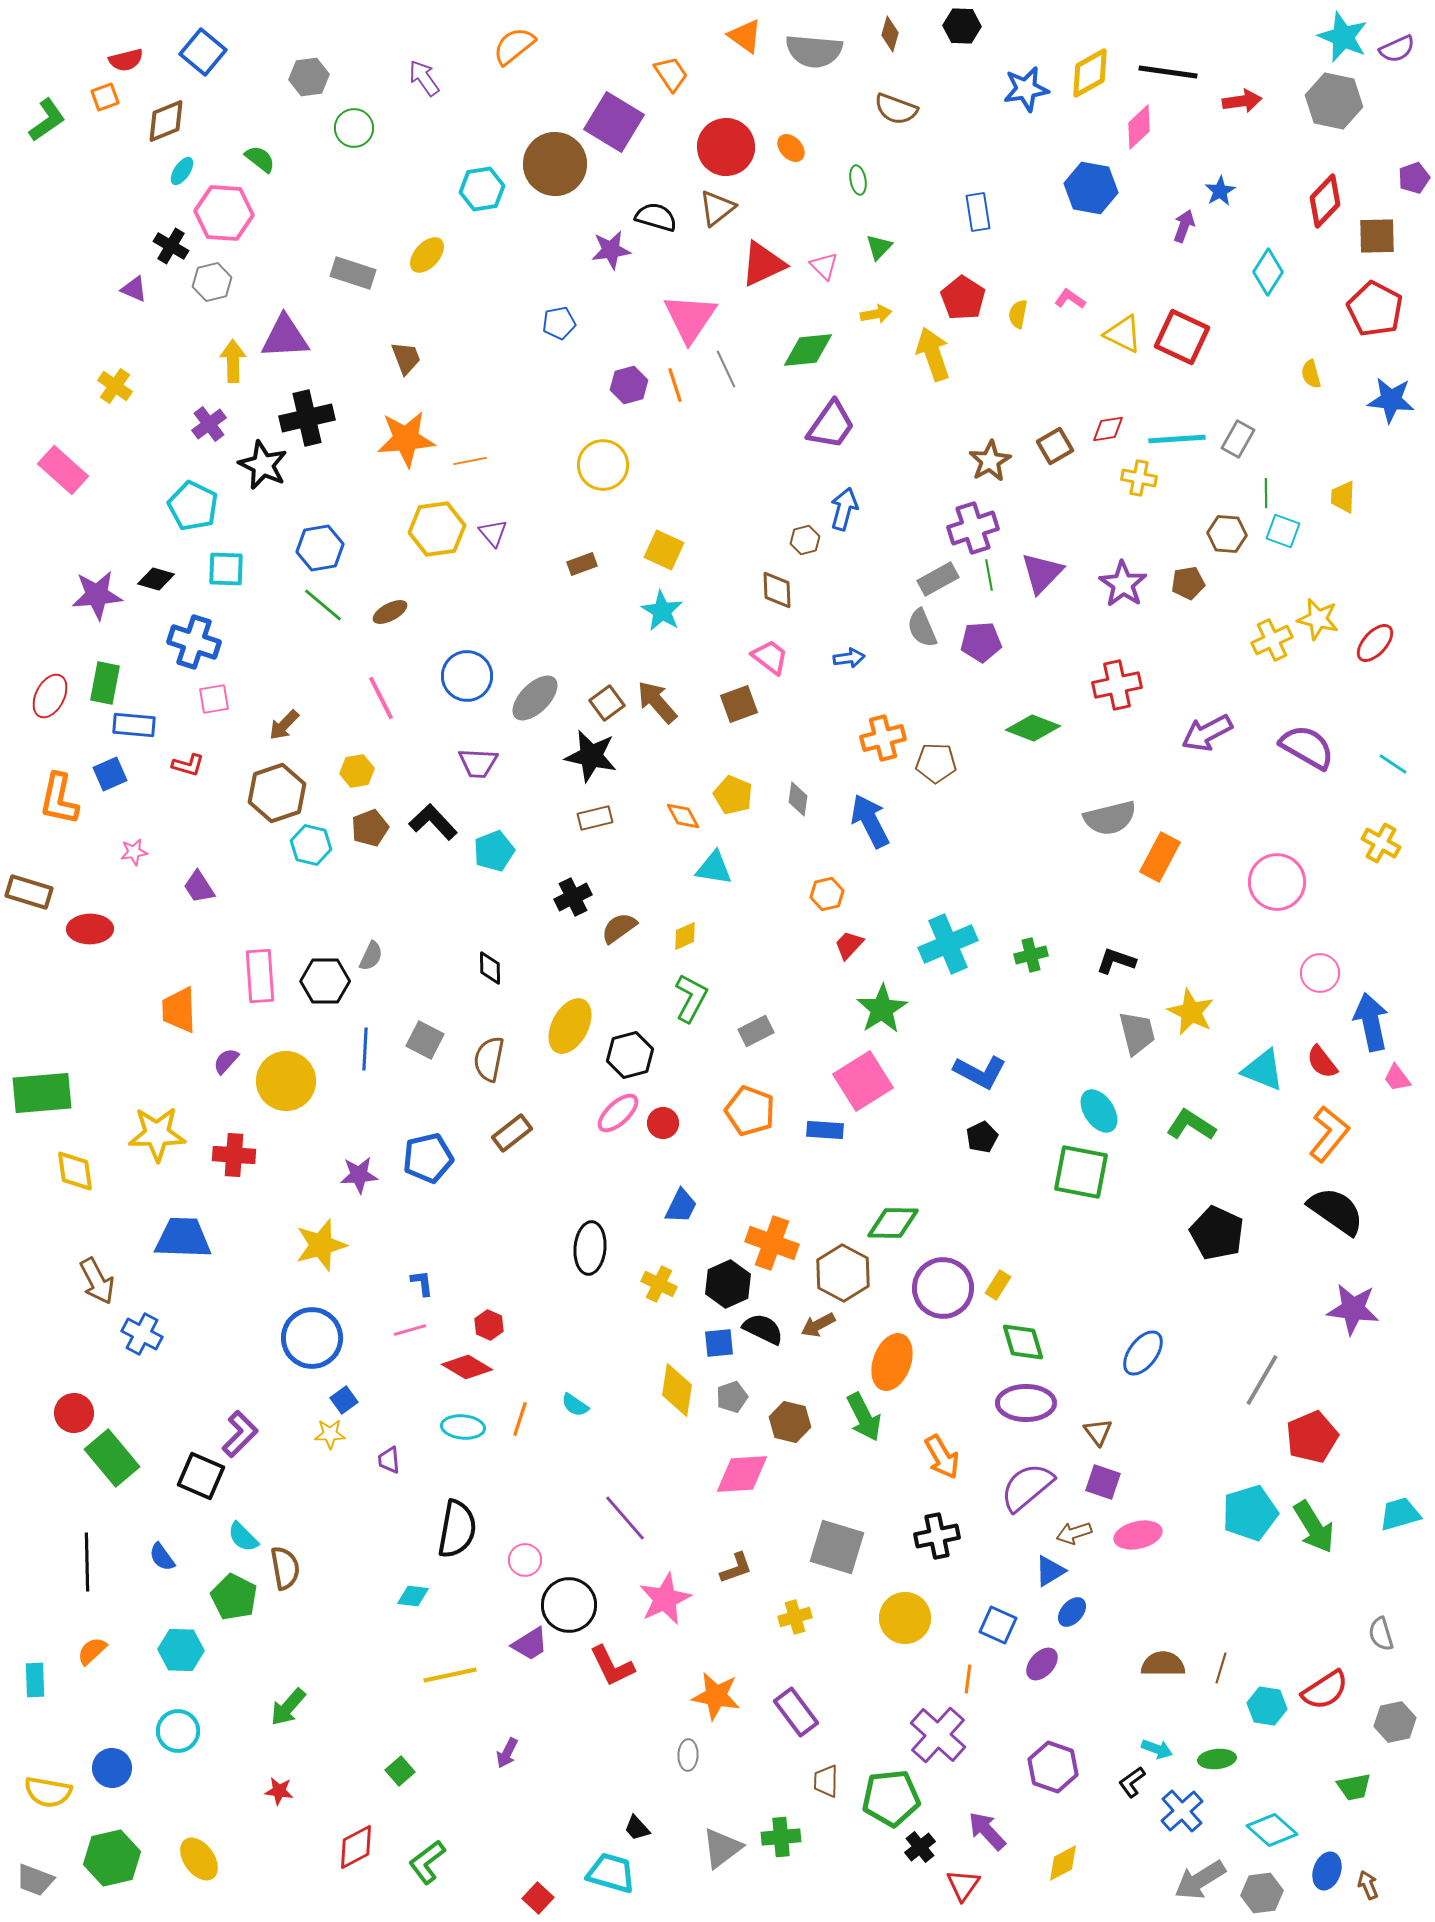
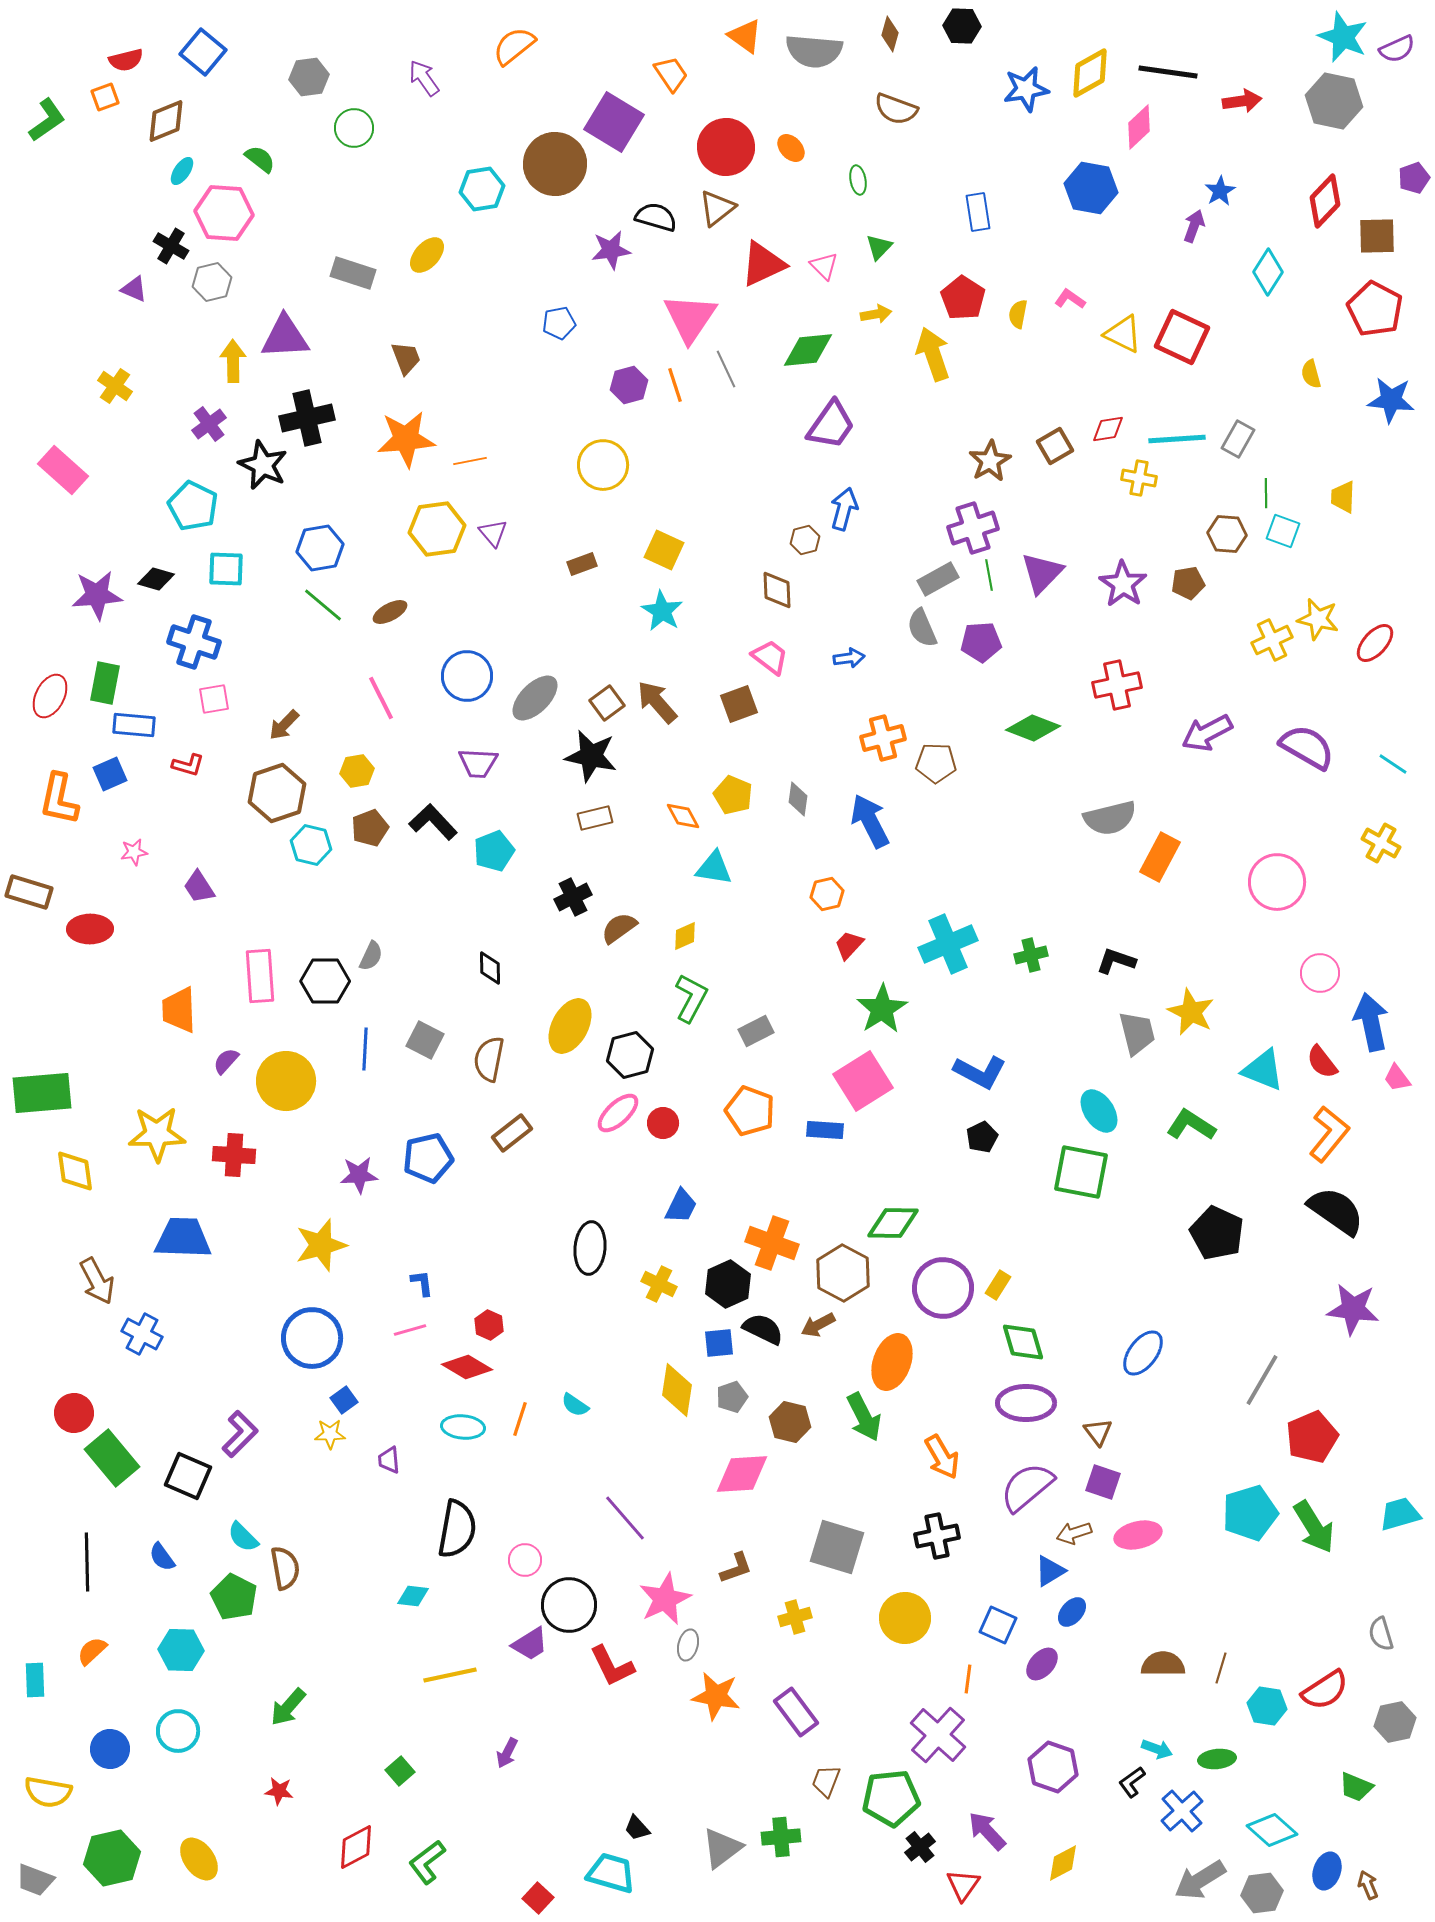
purple arrow at (1184, 226): moved 10 px right
black square at (201, 1476): moved 13 px left
gray ellipse at (688, 1755): moved 110 px up; rotated 12 degrees clockwise
blue circle at (112, 1768): moved 2 px left, 19 px up
brown trapezoid at (826, 1781): rotated 20 degrees clockwise
green trapezoid at (1354, 1787): moved 2 px right; rotated 33 degrees clockwise
